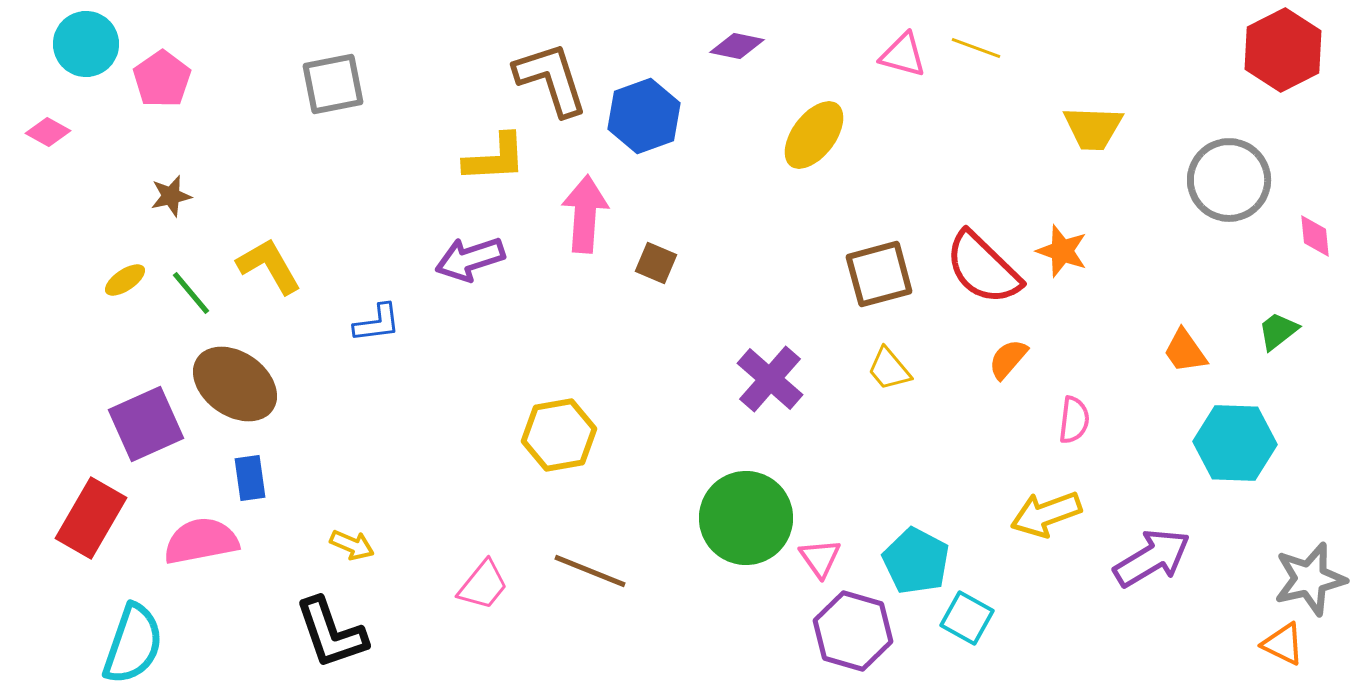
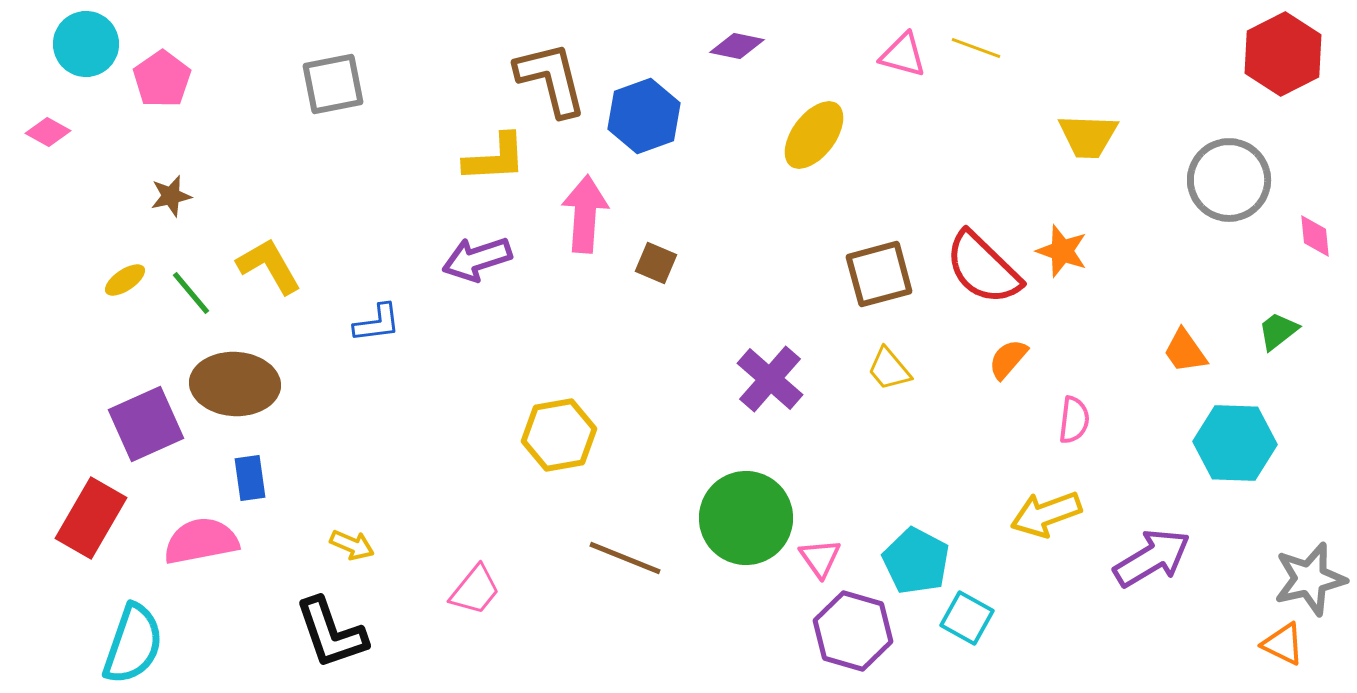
red hexagon at (1283, 50): moved 4 px down
brown L-shape at (551, 79): rotated 4 degrees clockwise
yellow trapezoid at (1093, 128): moved 5 px left, 8 px down
purple arrow at (470, 259): moved 7 px right
brown ellipse at (235, 384): rotated 32 degrees counterclockwise
brown line at (590, 571): moved 35 px right, 13 px up
pink trapezoid at (483, 585): moved 8 px left, 5 px down
